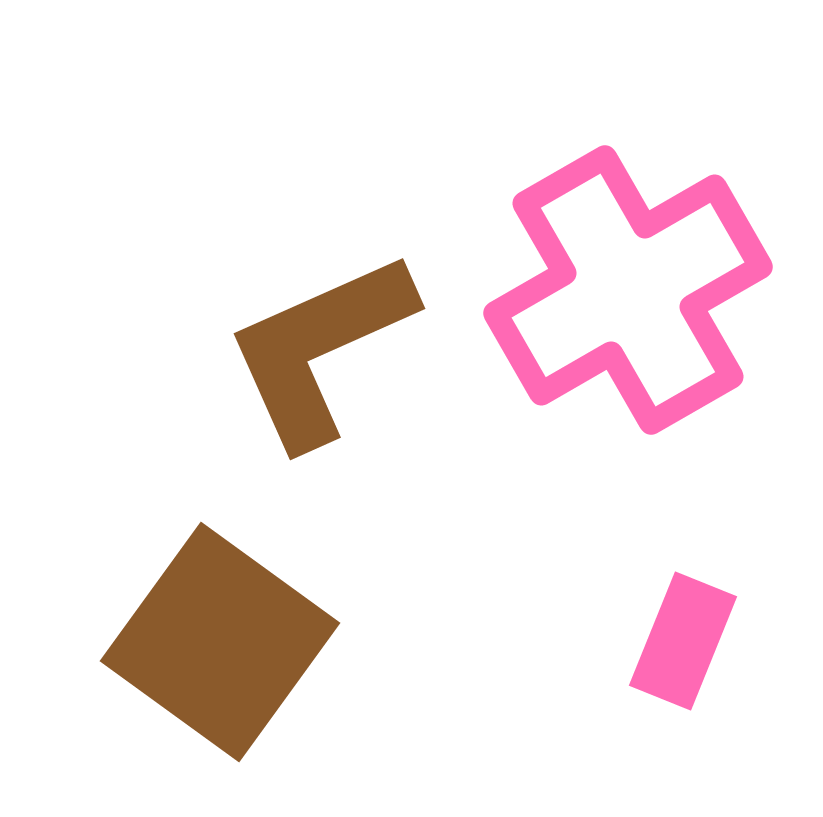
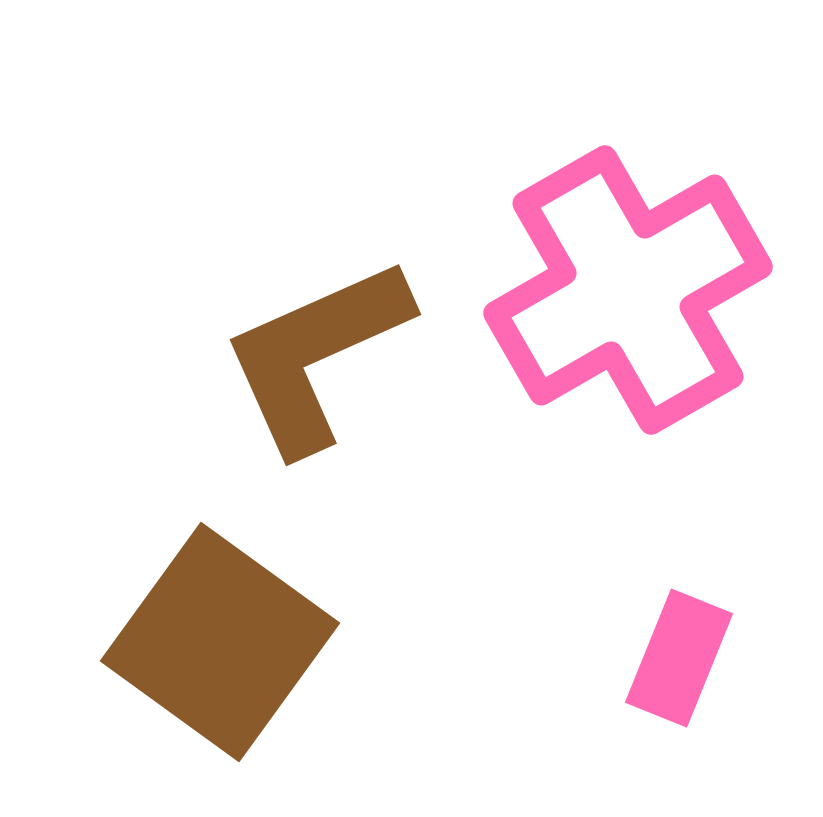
brown L-shape: moved 4 px left, 6 px down
pink rectangle: moved 4 px left, 17 px down
